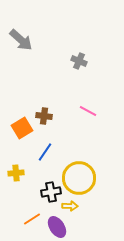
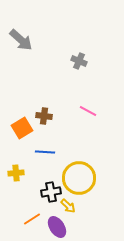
blue line: rotated 60 degrees clockwise
yellow arrow: moved 2 px left; rotated 42 degrees clockwise
